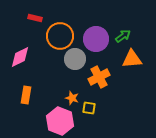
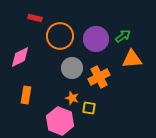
gray circle: moved 3 px left, 9 px down
